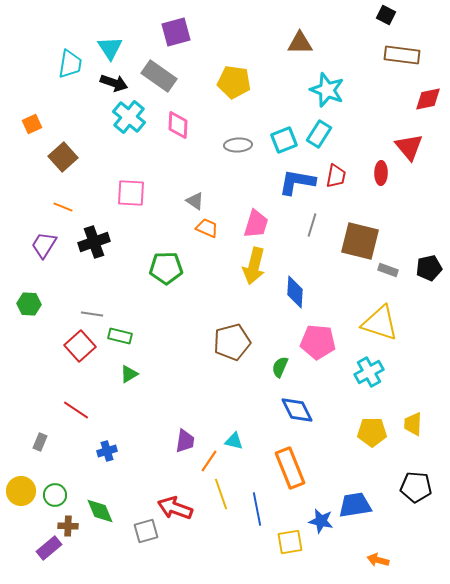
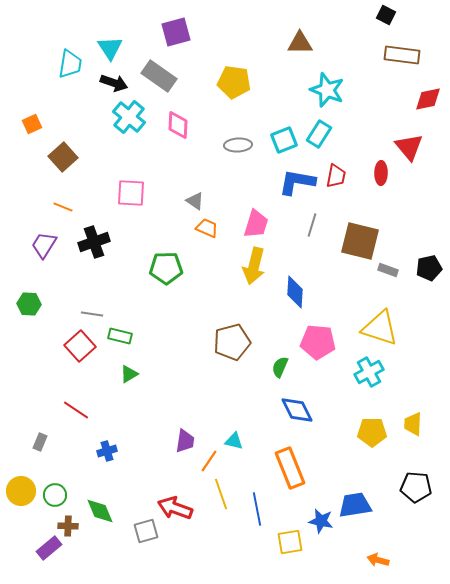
yellow triangle at (380, 323): moved 5 px down
